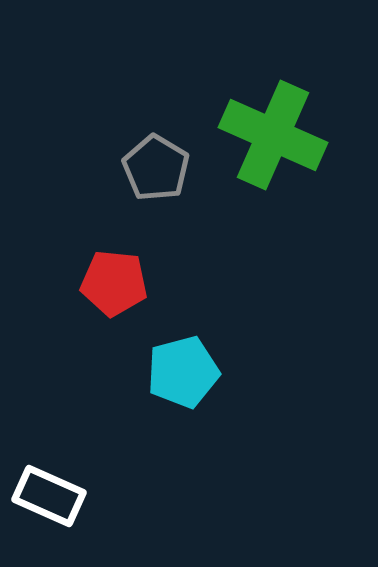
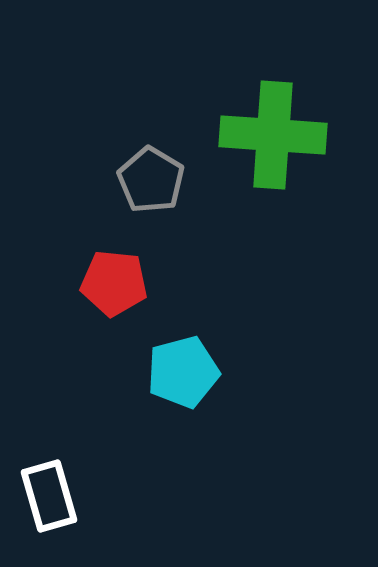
green cross: rotated 20 degrees counterclockwise
gray pentagon: moved 5 px left, 12 px down
white rectangle: rotated 50 degrees clockwise
